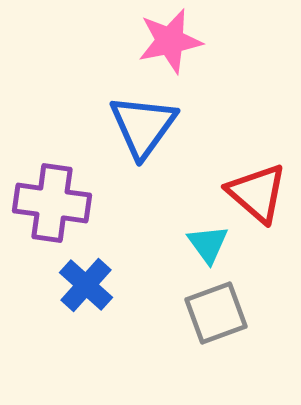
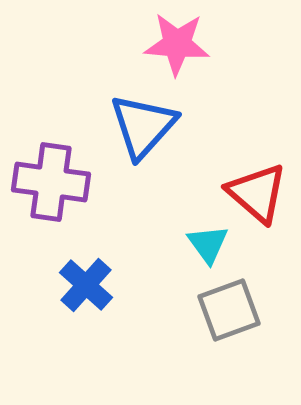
pink star: moved 7 px right, 3 px down; rotated 16 degrees clockwise
blue triangle: rotated 6 degrees clockwise
purple cross: moved 1 px left, 21 px up
gray square: moved 13 px right, 3 px up
